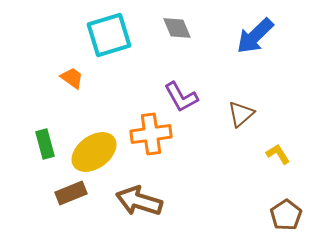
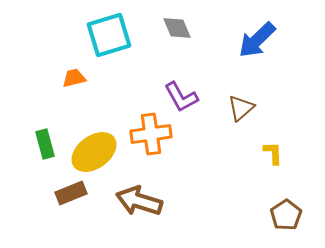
blue arrow: moved 2 px right, 4 px down
orange trapezoid: moved 2 px right; rotated 50 degrees counterclockwise
brown triangle: moved 6 px up
yellow L-shape: moved 5 px left, 1 px up; rotated 30 degrees clockwise
